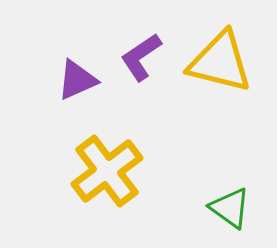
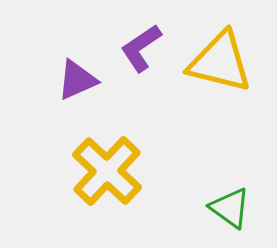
purple L-shape: moved 9 px up
yellow cross: rotated 10 degrees counterclockwise
